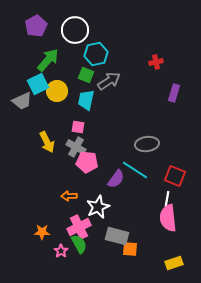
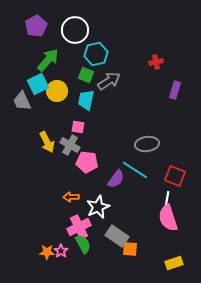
purple rectangle: moved 1 px right, 3 px up
gray trapezoid: rotated 90 degrees clockwise
gray cross: moved 6 px left, 2 px up
orange arrow: moved 2 px right, 1 px down
pink semicircle: rotated 12 degrees counterclockwise
orange star: moved 5 px right, 20 px down
gray rectangle: rotated 20 degrees clockwise
green semicircle: moved 4 px right
